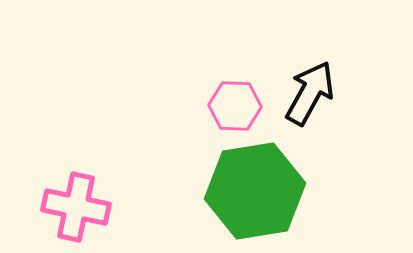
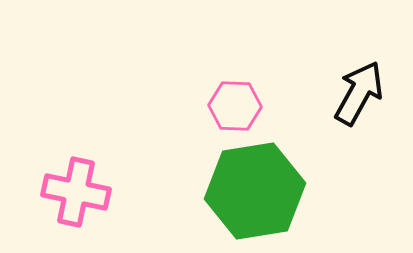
black arrow: moved 49 px right
pink cross: moved 15 px up
